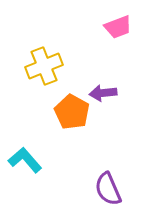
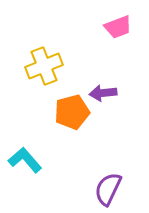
orange pentagon: rotated 28 degrees clockwise
purple semicircle: rotated 48 degrees clockwise
